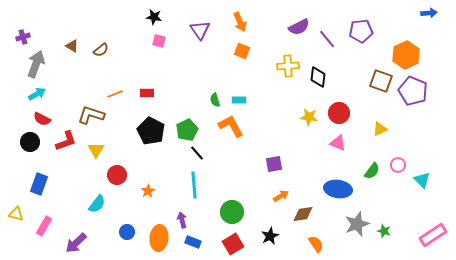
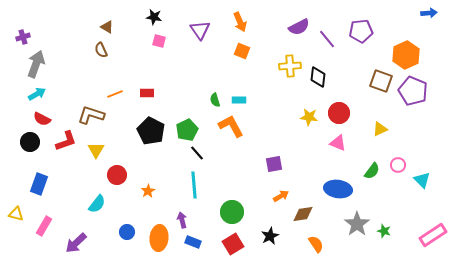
brown triangle at (72, 46): moved 35 px right, 19 px up
brown semicircle at (101, 50): rotated 105 degrees clockwise
yellow cross at (288, 66): moved 2 px right
gray star at (357, 224): rotated 15 degrees counterclockwise
